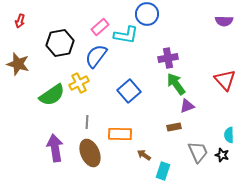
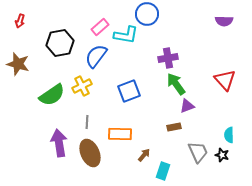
yellow cross: moved 3 px right, 3 px down
blue square: rotated 20 degrees clockwise
purple arrow: moved 4 px right, 5 px up
brown arrow: rotated 96 degrees clockwise
